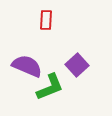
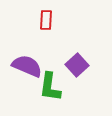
green L-shape: rotated 120 degrees clockwise
